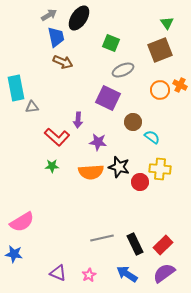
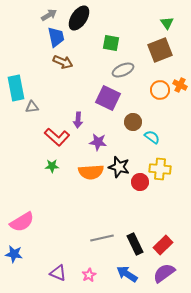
green square: rotated 12 degrees counterclockwise
